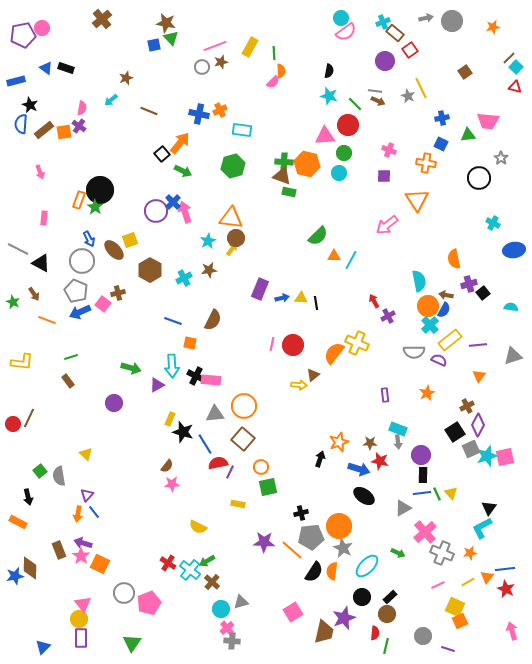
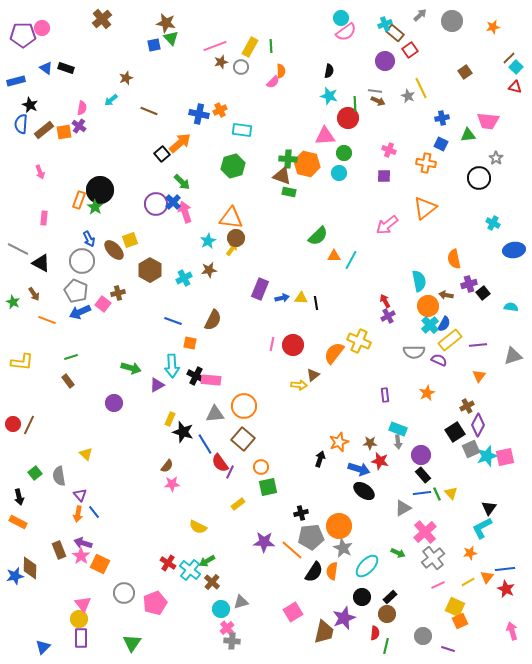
gray arrow at (426, 18): moved 6 px left, 3 px up; rotated 32 degrees counterclockwise
cyan cross at (383, 22): moved 2 px right, 2 px down
purple pentagon at (23, 35): rotated 10 degrees clockwise
green line at (274, 53): moved 3 px left, 7 px up
gray circle at (202, 67): moved 39 px right
green line at (355, 104): rotated 42 degrees clockwise
red circle at (348, 125): moved 7 px up
orange arrow at (180, 143): rotated 10 degrees clockwise
gray star at (501, 158): moved 5 px left
green cross at (284, 162): moved 4 px right, 3 px up
green arrow at (183, 171): moved 1 px left, 11 px down; rotated 18 degrees clockwise
orange triangle at (417, 200): moved 8 px right, 8 px down; rotated 25 degrees clockwise
purple circle at (156, 211): moved 7 px up
red arrow at (374, 301): moved 11 px right
blue semicircle at (444, 310): moved 14 px down
yellow cross at (357, 343): moved 2 px right, 2 px up
brown line at (29, 418): moved 7 px down
red semicircle at (218, 463): moved 2 px right; rotated 114 degrees counterclockwise
green square at (40, 471): moved 5 px left, 2 px down
black rectangle at (423, 475): rotated 42 degrees counterclockwise
purple triangle at (87, 495): moved 7 px left; rotated 24 degrees counterclockwise
black ellipse at (364, 496): moved 5 px up
black arrow at (28, 497): moved 9 px left
yellow rectangle at (238, 504): rotated 48 degrees counterclockwise
gray cross at (442, 553): moved 9 px left, 5 px down; rotated 30 degrees clockwise
pink pentagon at (149, 603): moved 6 px right
